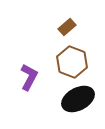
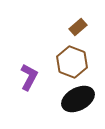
brown rectangle: moved 11 px right
